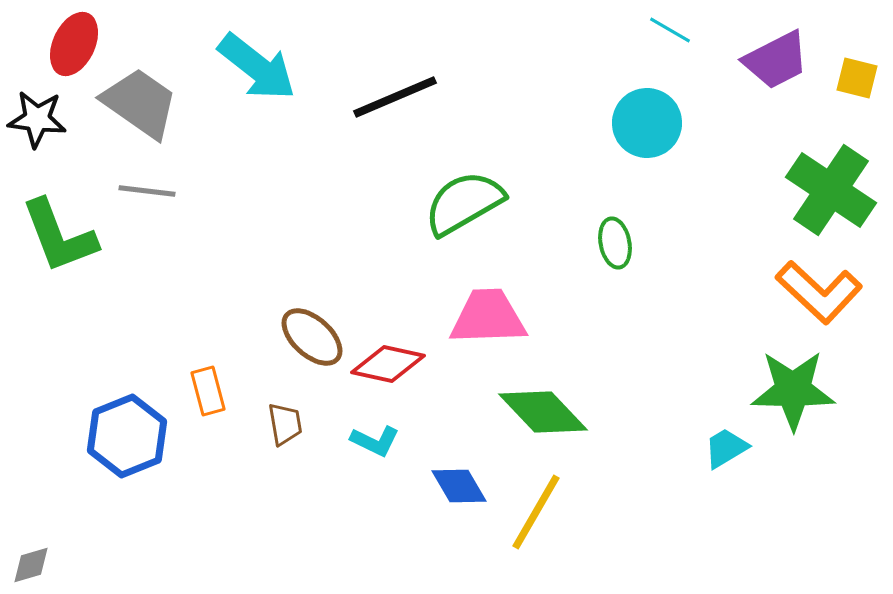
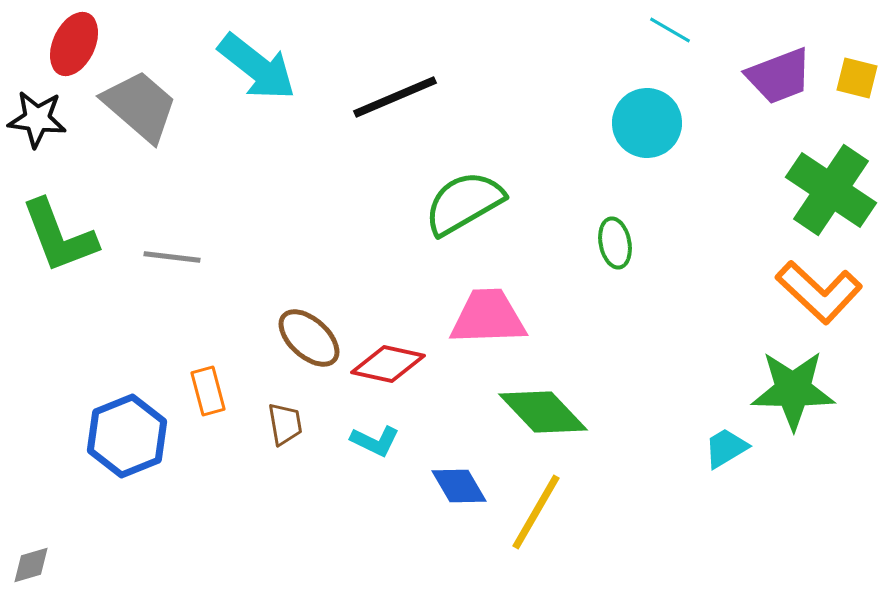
purple trapezoid: moved 3 px right, 16 px down; rotated 6 degrees clockwise
gray trapezoid: moved 3 px down; rotated 6 degrees clockwise
gray line: moved 25 px right, 66 px down
brown ellipse: moved 3 px left, 1 px down
